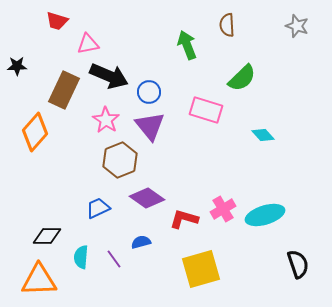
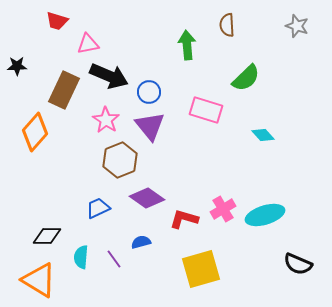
green arrow: rotated 16 degrees clockwise
green semicircle: moved 4 px right
black semicircle: rotated 132 degrees clockwise
orange triangle: rotated 33 degrees clockwise
